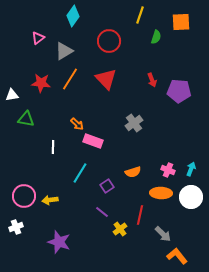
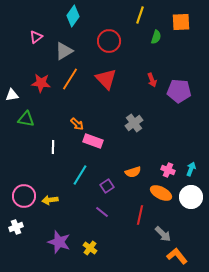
pink triangle: moved 2 px left, 1 px up
cyan line: moved 2 px down
orange ellipse: rotated 25 degrees clockwise
yellow cross: moved 30 px left, 19 px down; rotated 16 degrees counterclockwise
